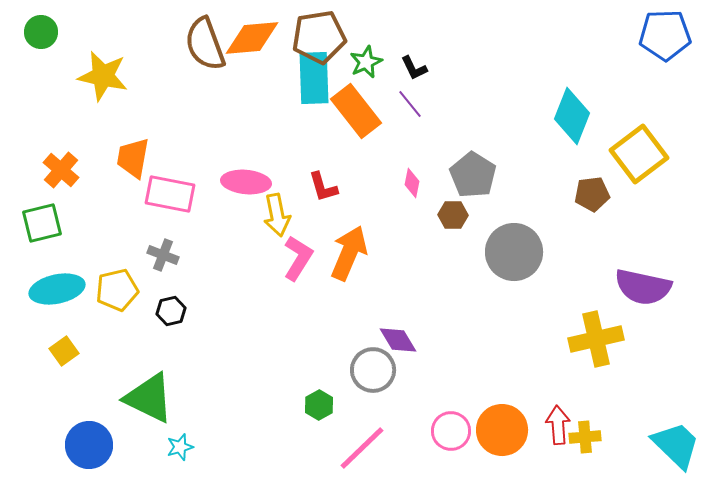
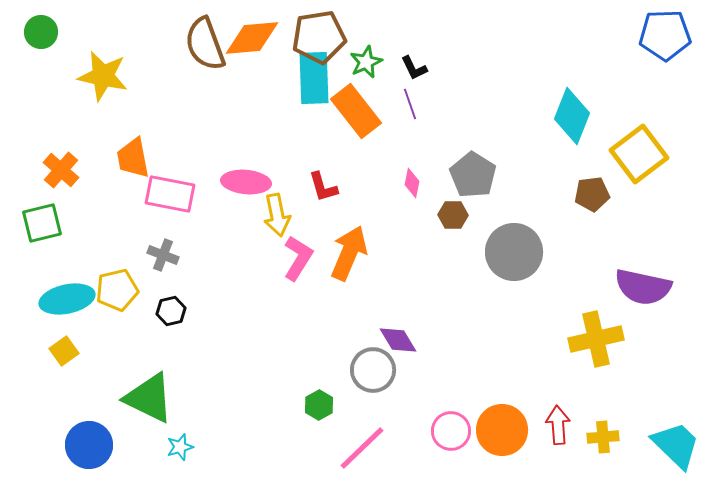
purple line at (410, 104): rotated 20 degrees clockwise
orange trapezoid at (133, 158): rotated 21 degrees counterclockwise
cyan ellipse at (57, 289): moved 10 px right, 10 px down
yellow cross at (585, 437): moved 18 px right
